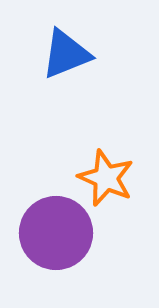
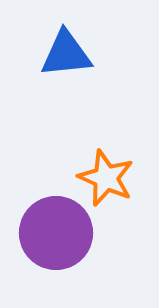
blue triangle: rotated 16 degrees clockwise
